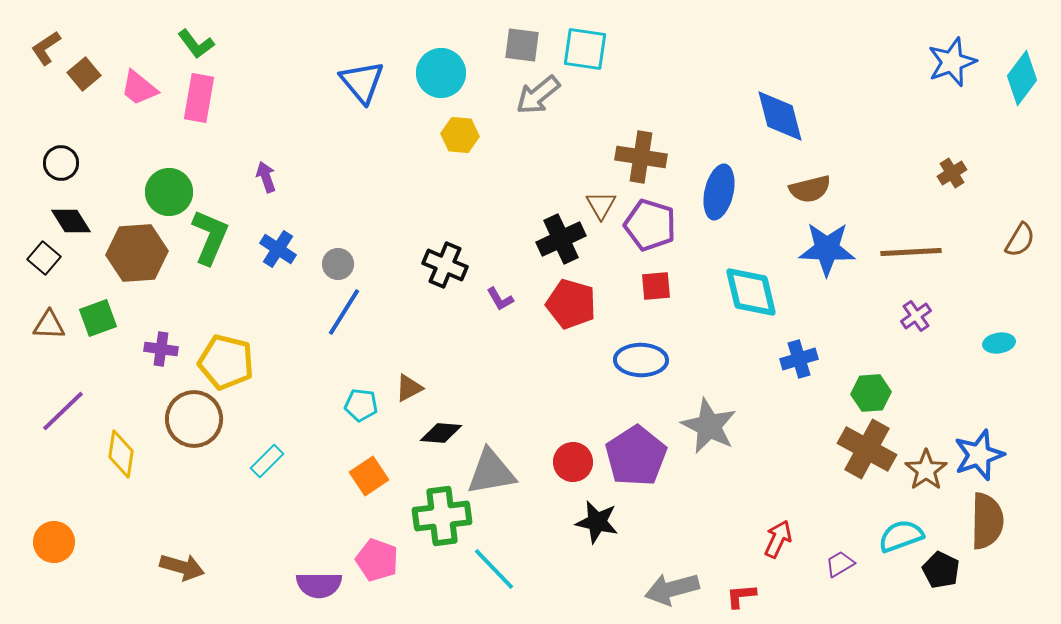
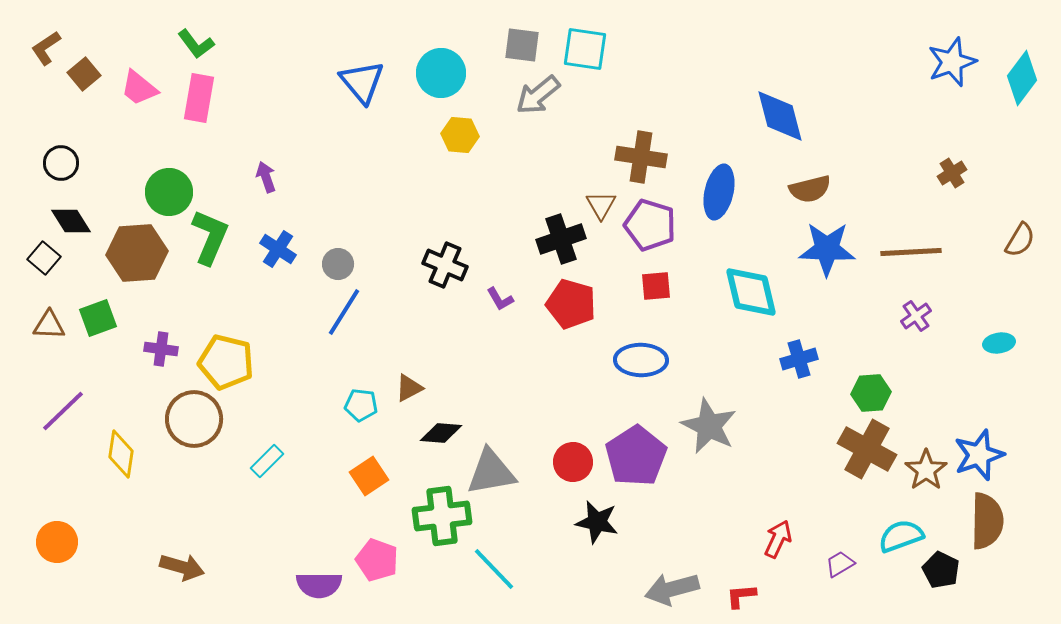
black cross at (561, 239): rotated 6 degrees clockwise
orange circle at (54, 542): moved 3 px right
